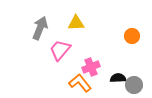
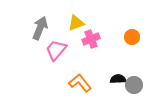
yellow triangle: rotated 18 degrees counterclockwise
orange circle: moved 1 px down
pink trapezoid: moved 4 px left
pink cross: moved 28 px up
black semicircle: moved 1 px down
